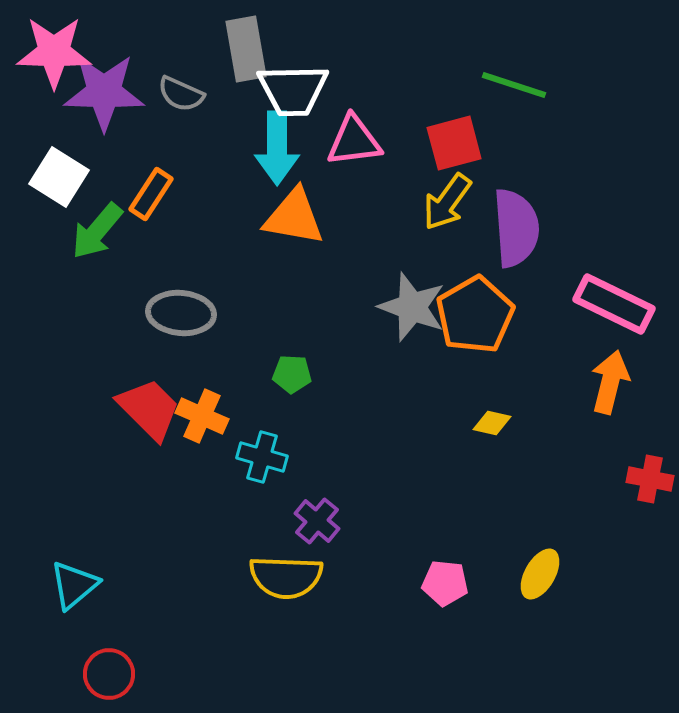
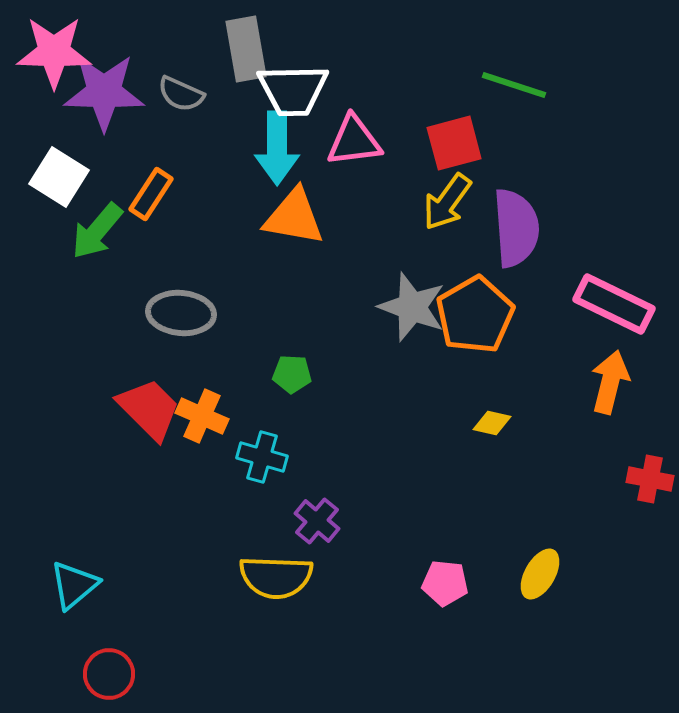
yellow semicircle: moved 10 px left
